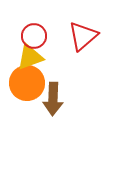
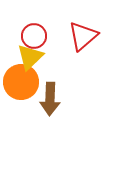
yellow triangle: rotated 24 degrees counterclockwise
orange circle: moved 6 px left, 1 px up
brown arrow: moved 3 px left
